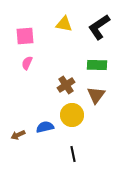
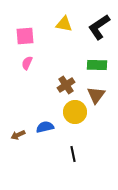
yellow circle: moved 3 px right, 3 px up
